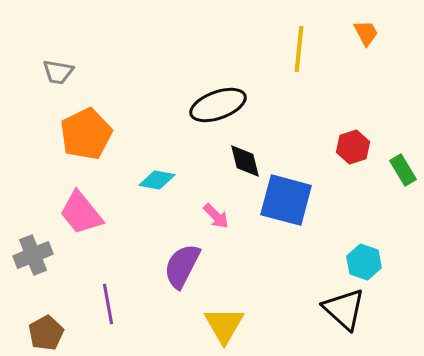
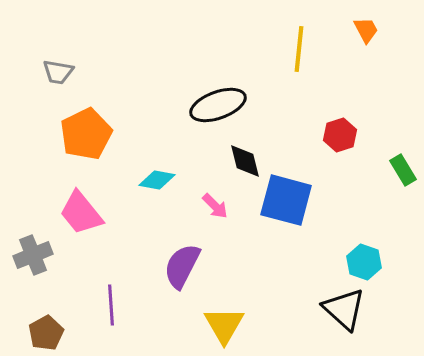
orange trapezoid: moved 3 px up
red hexagon: moved 13 px left, 12 px up
pink arrow: moved 1 px left, 10 px up
purple line: moved 3 px right, 1 px down; rotated 6 degrees clockwise
